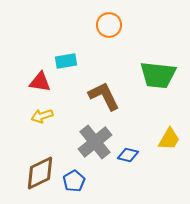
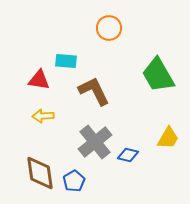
orange circle: moved 3 px down
cyan rectangle: rotated 15 degrees clockwise
green trapezoid: rotated 54 degrees clockwise
red triangle: moved 1 px left, 2 px up
brown L-shape: moved 10 px left, 5 px up
yellow arrow: moved 1 px right; rotated 15 degrees clockwise
yellow trapezoid: moved 1 px left, 1 px up
brown diamond: rotated 72 degrees counterclockwise
